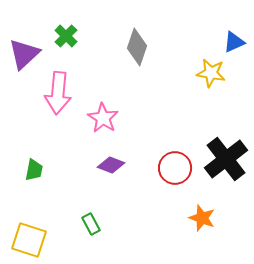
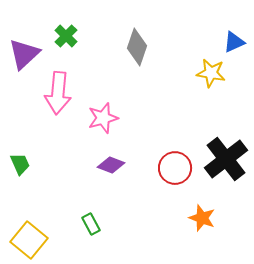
pink star: rotated 24 degrees clockwise
green trapezoid: moved 14 px left, 6 px up; rotated 35 degrees counterclockwise
yellow square: rotated 21 degrees clockwise
